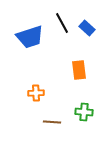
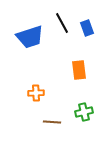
blue rectangle: rotated 28 degrees clockwise
green cross: rotated 18 degrees counterclockwise
